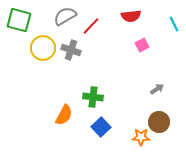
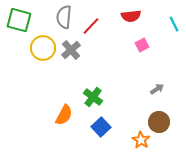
gray semicircle: moved 1 px left, 1 px down; rotated 55 degrees counterclockwise
gray cross: rotated 30 degrees clockwise
green cross: rotated 30 degrees clockwise
orange star: moved 3 px down; rotated 30 degrees clockwise
